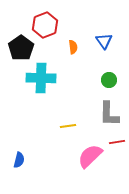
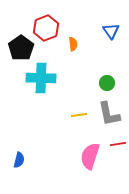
red hexagon: moved 1 px right, 3 px down
blue triangle: moved 7 px right, 10 px up
orange semicircle: moved 3 px up
green circle: moved 2 px left, 3 px down
gray L-shape: rotated 12 degrees counterclockwise
yellow line: moved 11 px right, 11 px up
red line: moved 1 px right, 2 px down
pink semicircle: rotated 28 degrees counterclockwise
